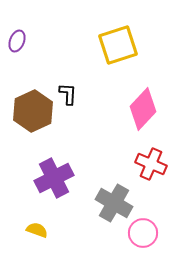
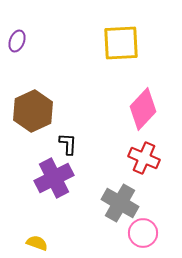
yellow square: moved 3 px right, 2 px up; rotated 15 degrees clockwise
black L-shape: moved 50 px down
red cross: moved 7 px left, 6 px up
gray cross: moved 6 px right
yellow semicircle: moved 13 px down
